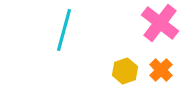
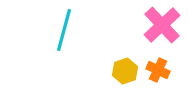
pink cross: moved 2 px right, 2 px down; rotated 9 degrees clockwise
orange cross: moved 3 px left; rotated 20 degrees counterclockwise
